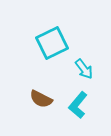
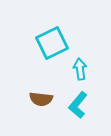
cyan arrow: moved 4 px left; rotated 150 degrees counterclockwise
brown semicircle: rotated 20 degrees counterclockwise
